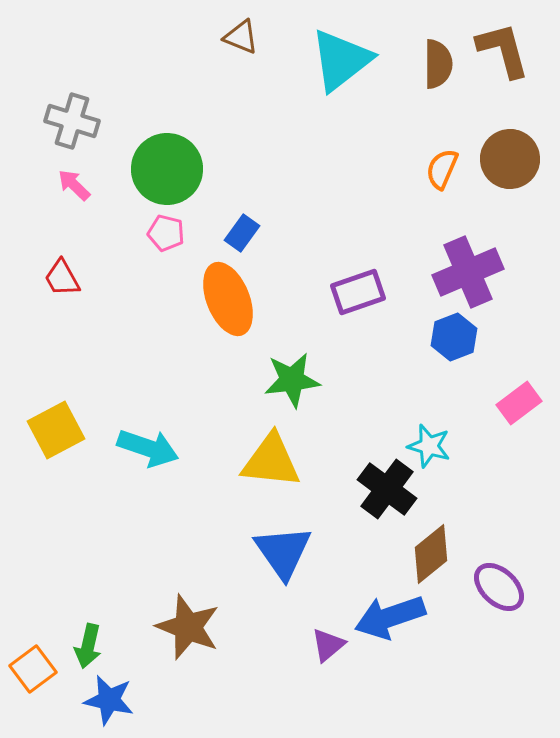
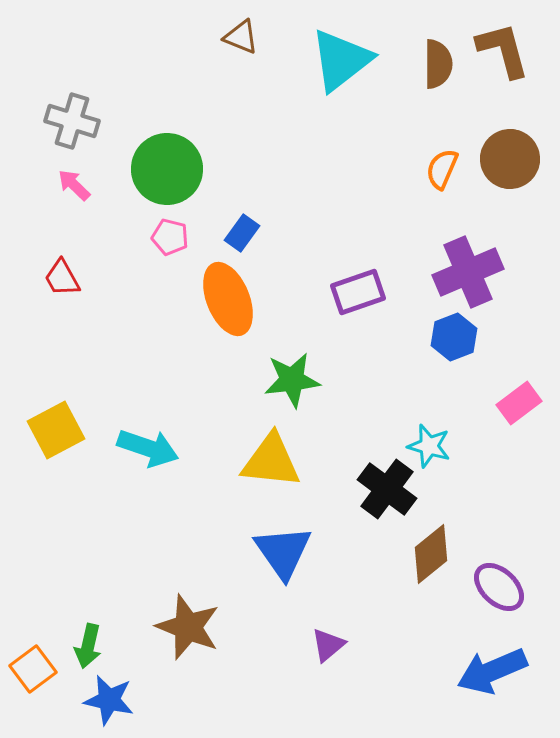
pink pentagon: moved 4 px right, 4 px down
blue arrow: moved 102 px right, 54 px down; rotated 4 degrees counterclockwise
